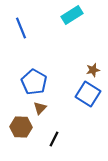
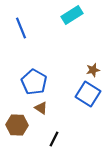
brown triangle: moved 1 px right; rotated 40 degrees counterclockwise
brown hexagon: moved 4 px left, 2 px up
